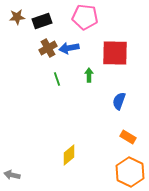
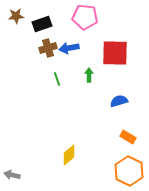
brown star: moved 1 px left, 1 px up
black rectangle: moved 3 px down
brown cross: rotated 12 degrees clockwise
blue semicircle: rotated 54 degrees clockwise
orange hexagon: moved 1 px left, 1 px up
